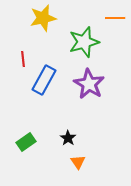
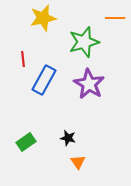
black star: rotated 21 degrees counterclockwise
